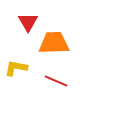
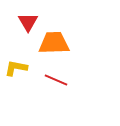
red line: moved 1 px up
